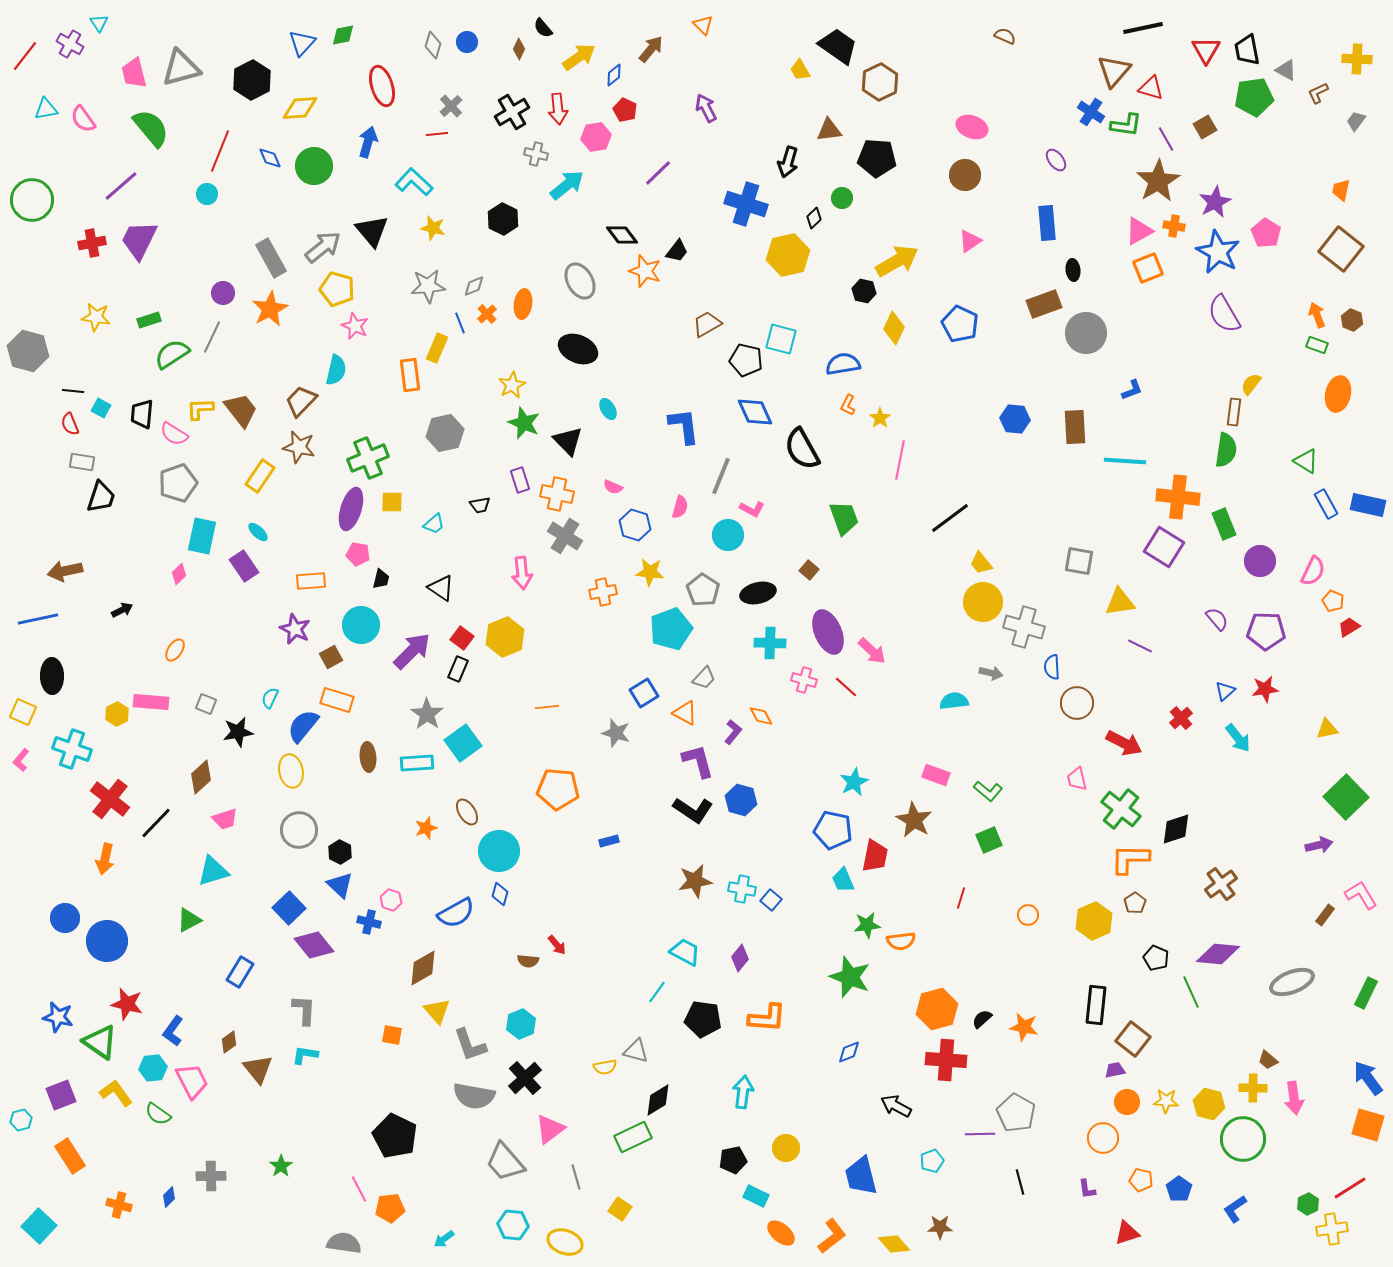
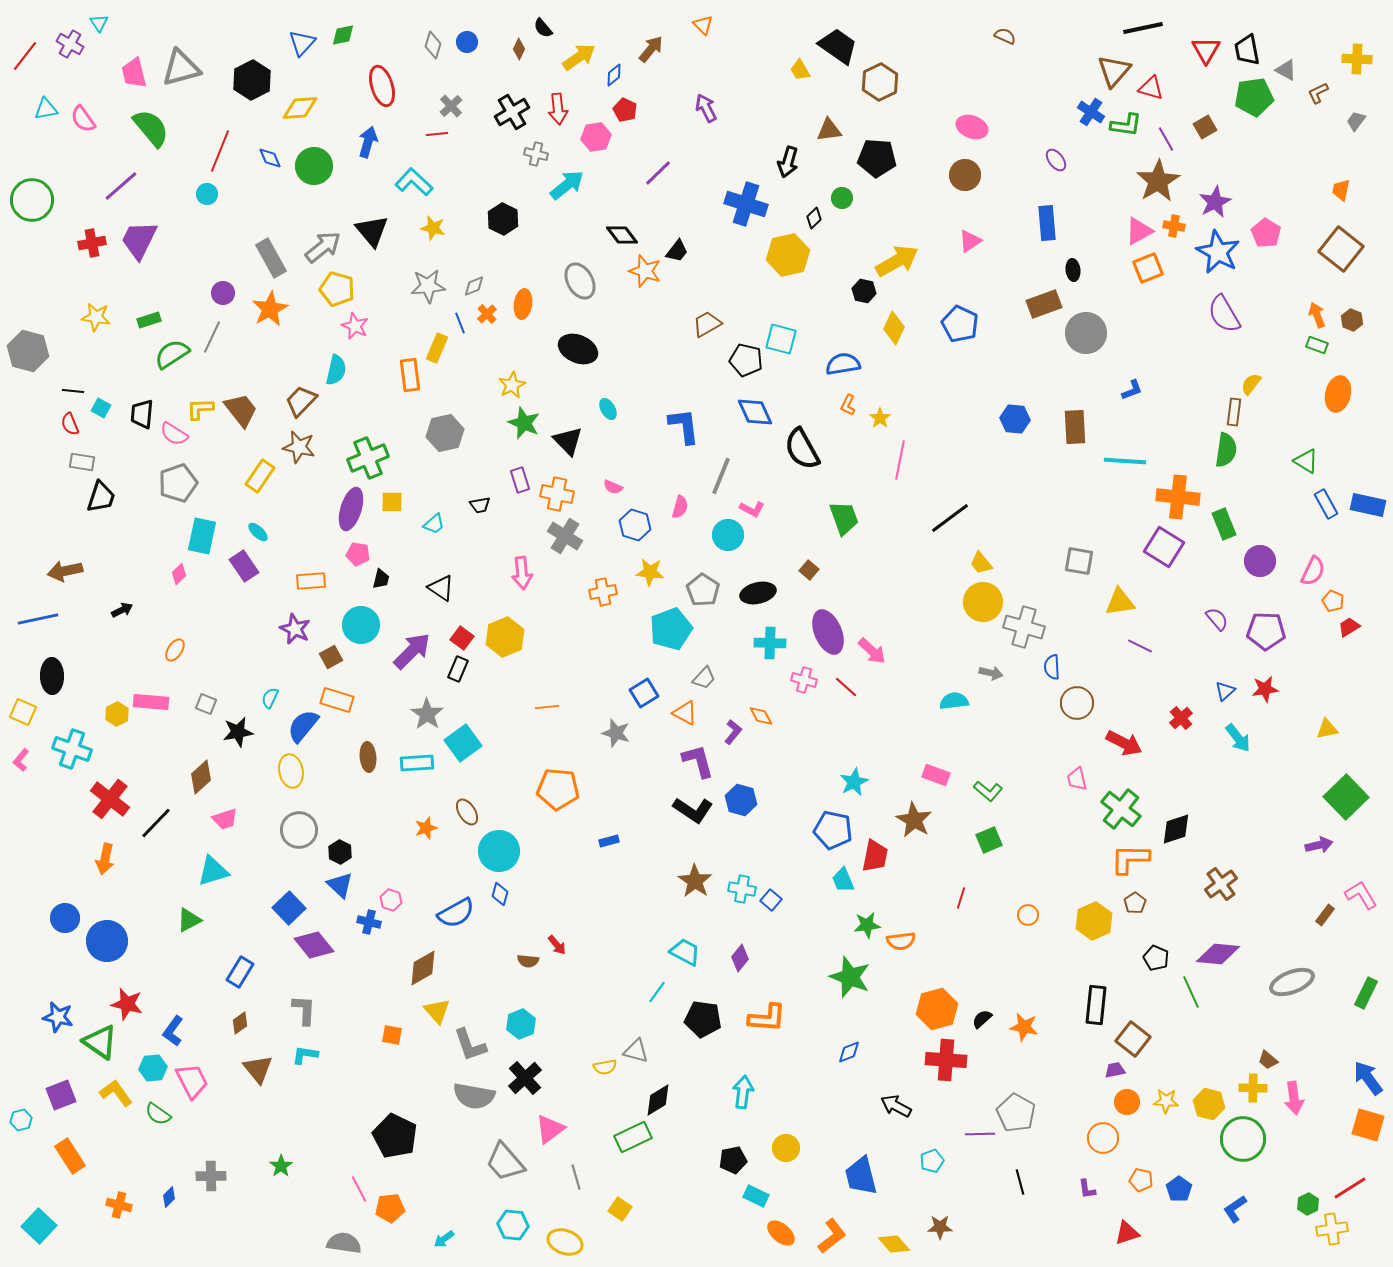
brown star at (695, 881): rotated 28 degrees counterclockwise
brown diamond at (229, 1042): moved 11 px right, 19 px up
